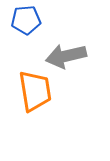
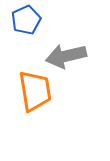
blue pentagon: rotated 20 degrees counterclockwise
